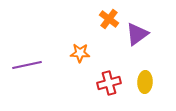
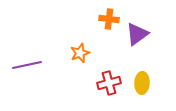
orange cross: rotated 30 degrees counterclockwise
orange star: rotated 24 degrees counterclockwise
yellow ellipse: moved 3 px left, 1 px down
